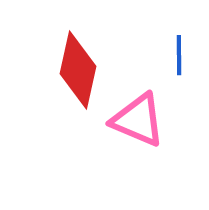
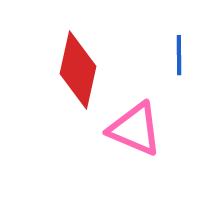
pink triangle: moved 3 px left, 9 px down
